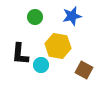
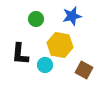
green circle: moved 1 px right, 2 px down
yellow hexagon: moved 2 px right, 1 px up
cyan circle: moved 4 px right
